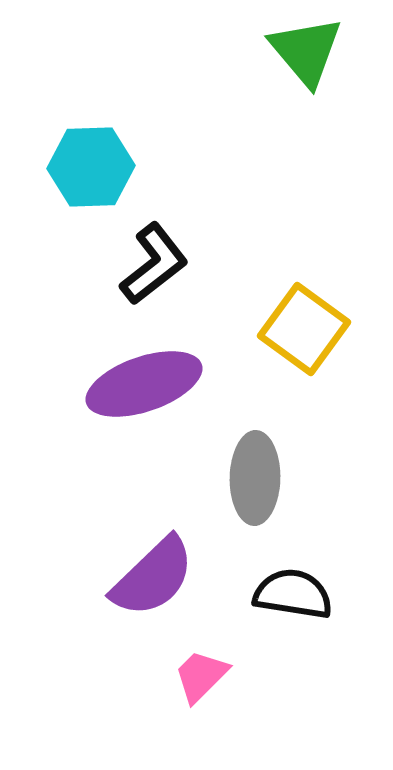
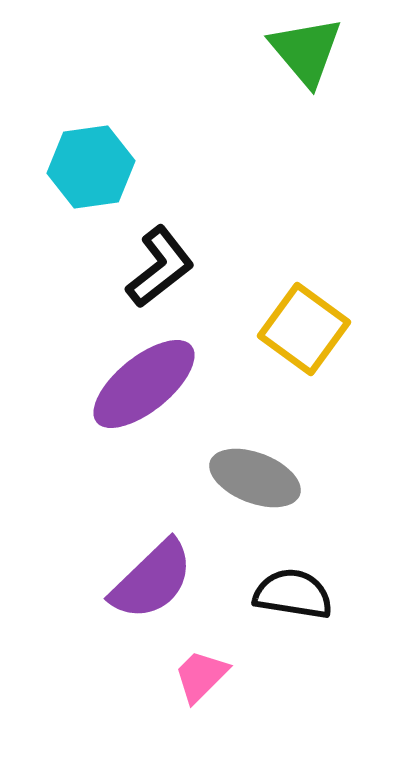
cyan hexagon: rotated 6 degrees counterclockwise
black L-shape: moved 6 px right, 3 px down
purple ellipse: rotated 20 degrees counterclockwise
gray ellipse: rotated 70 degrees counterclockwise
purple semicircle: moved 1 px left, 3 px down
